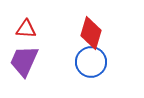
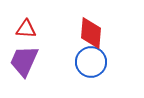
red diamond: rotated 12 degrees counterclockwise
